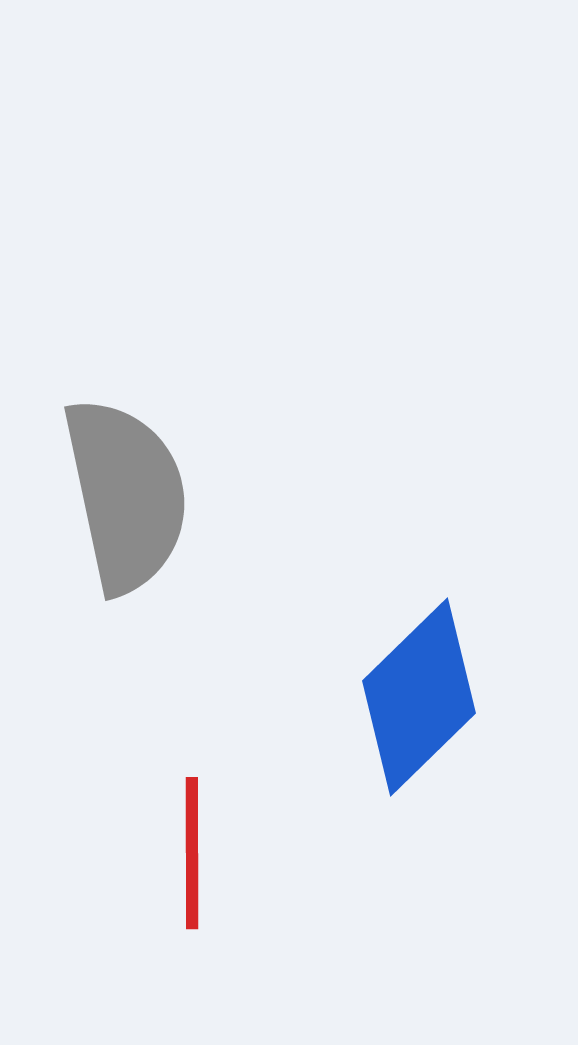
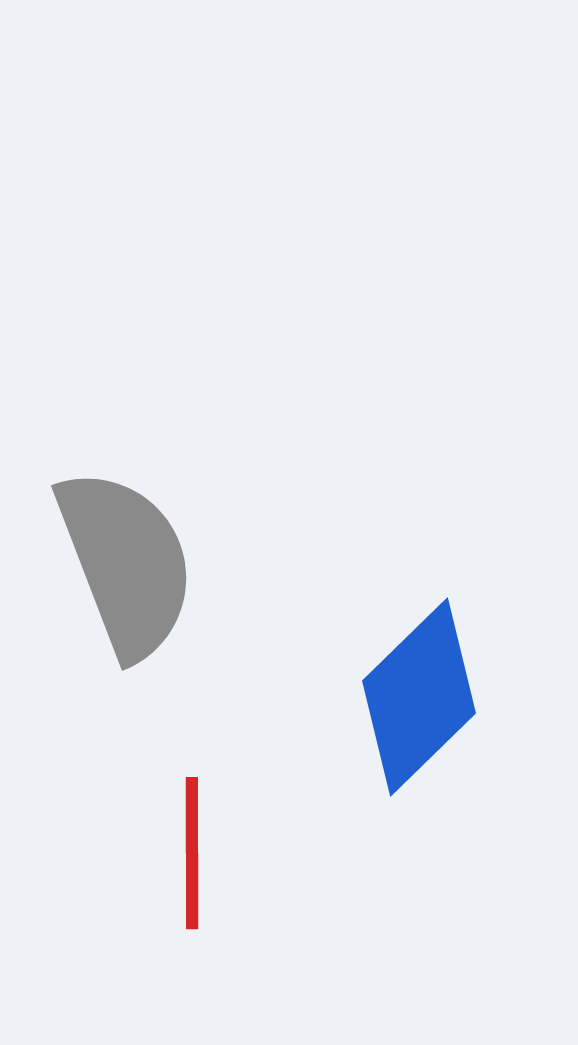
gray semicircle: moved 68 px down; rotated 9 degrees counterclockwise
